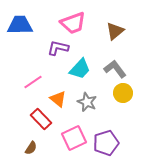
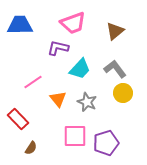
orange triangle: rotated 12 degrees clockwise
red rectangle: moved 23 px left
pink square: moved 1 px right, 2 px up; rotated 25 degrees clockwise
